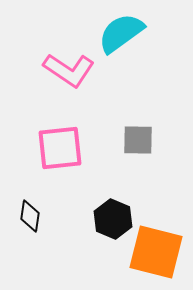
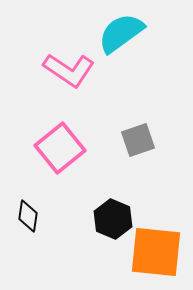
gray square: rotated 20 degrees counterclockwise
pink square: rotated 33 degrees counterclockwise
black diamond: moved 2 px left
orange square: rotated 8 degrees counterclockwise
